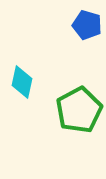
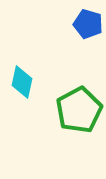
blue pentagon: moved 1 px right, 1 px up
